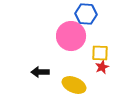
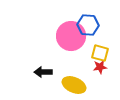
blue hexagon: moved 2 px right, 11 px down
yellow square: rotated 12 degrees clockwise
red star: moved 2 px left; rotated 16 degrees clockwise
black arrow: moved 3 px right
